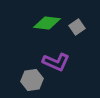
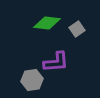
gray square: moved 2 px down
purple L-shape: rotated 28 degrees counterclockwise
